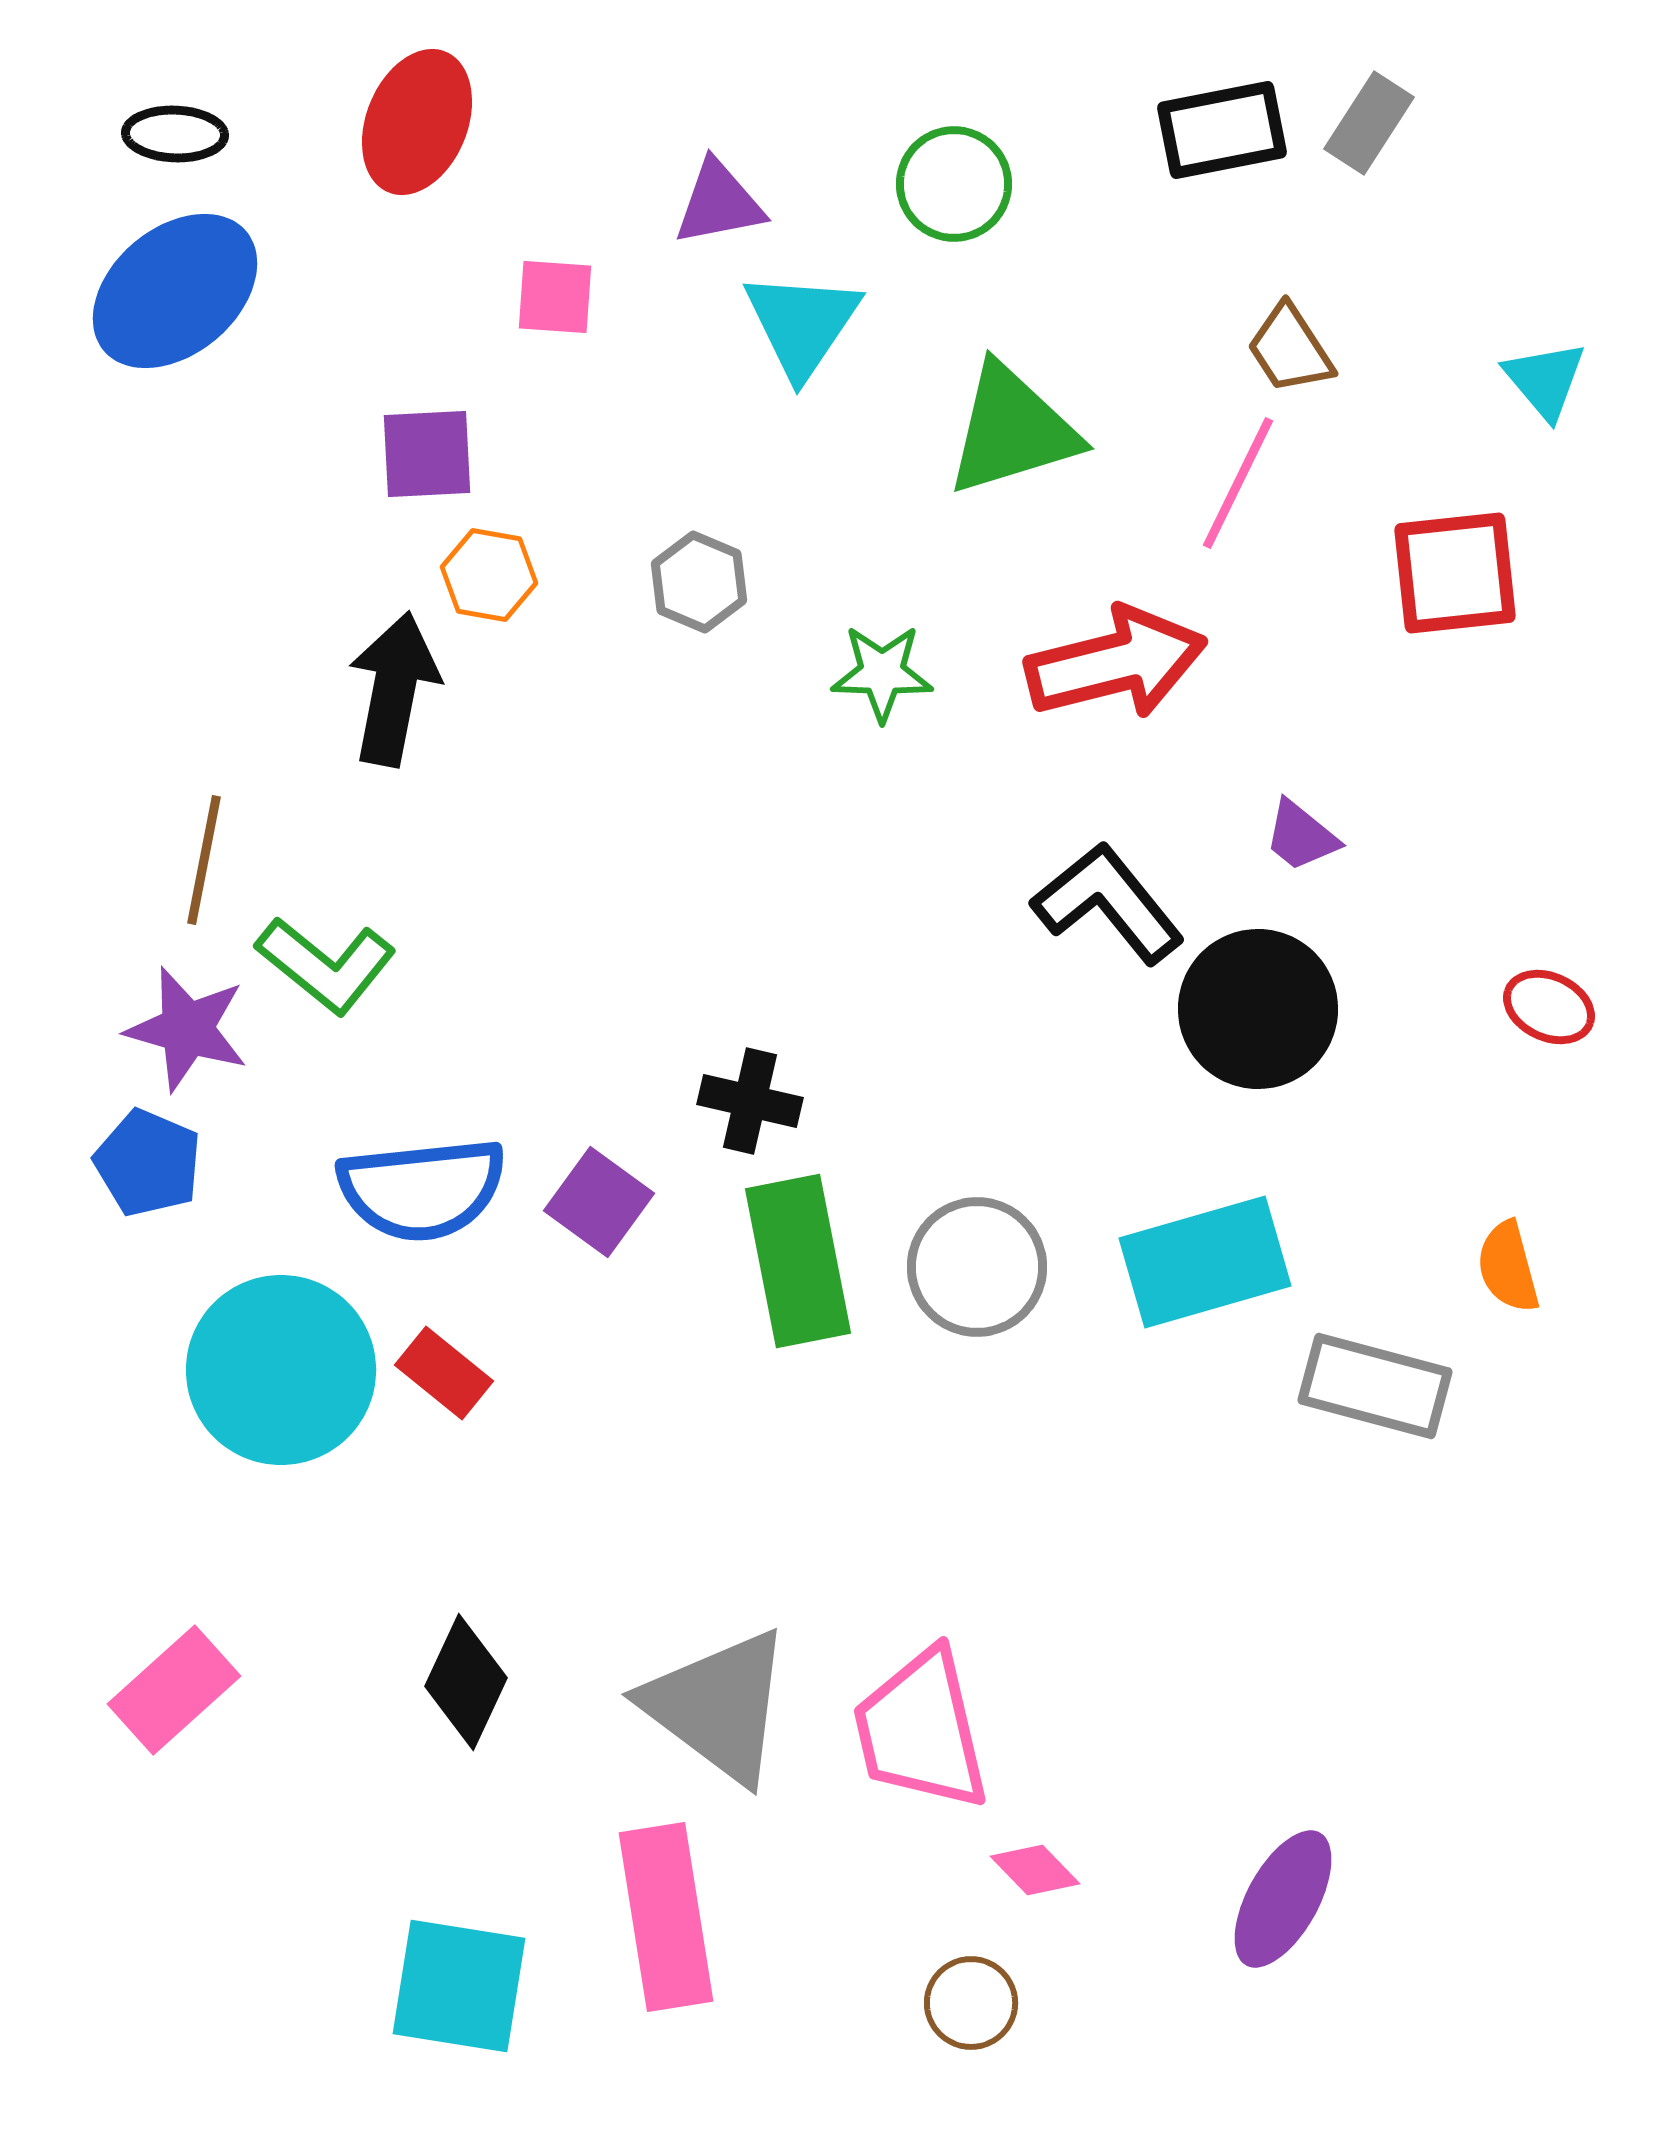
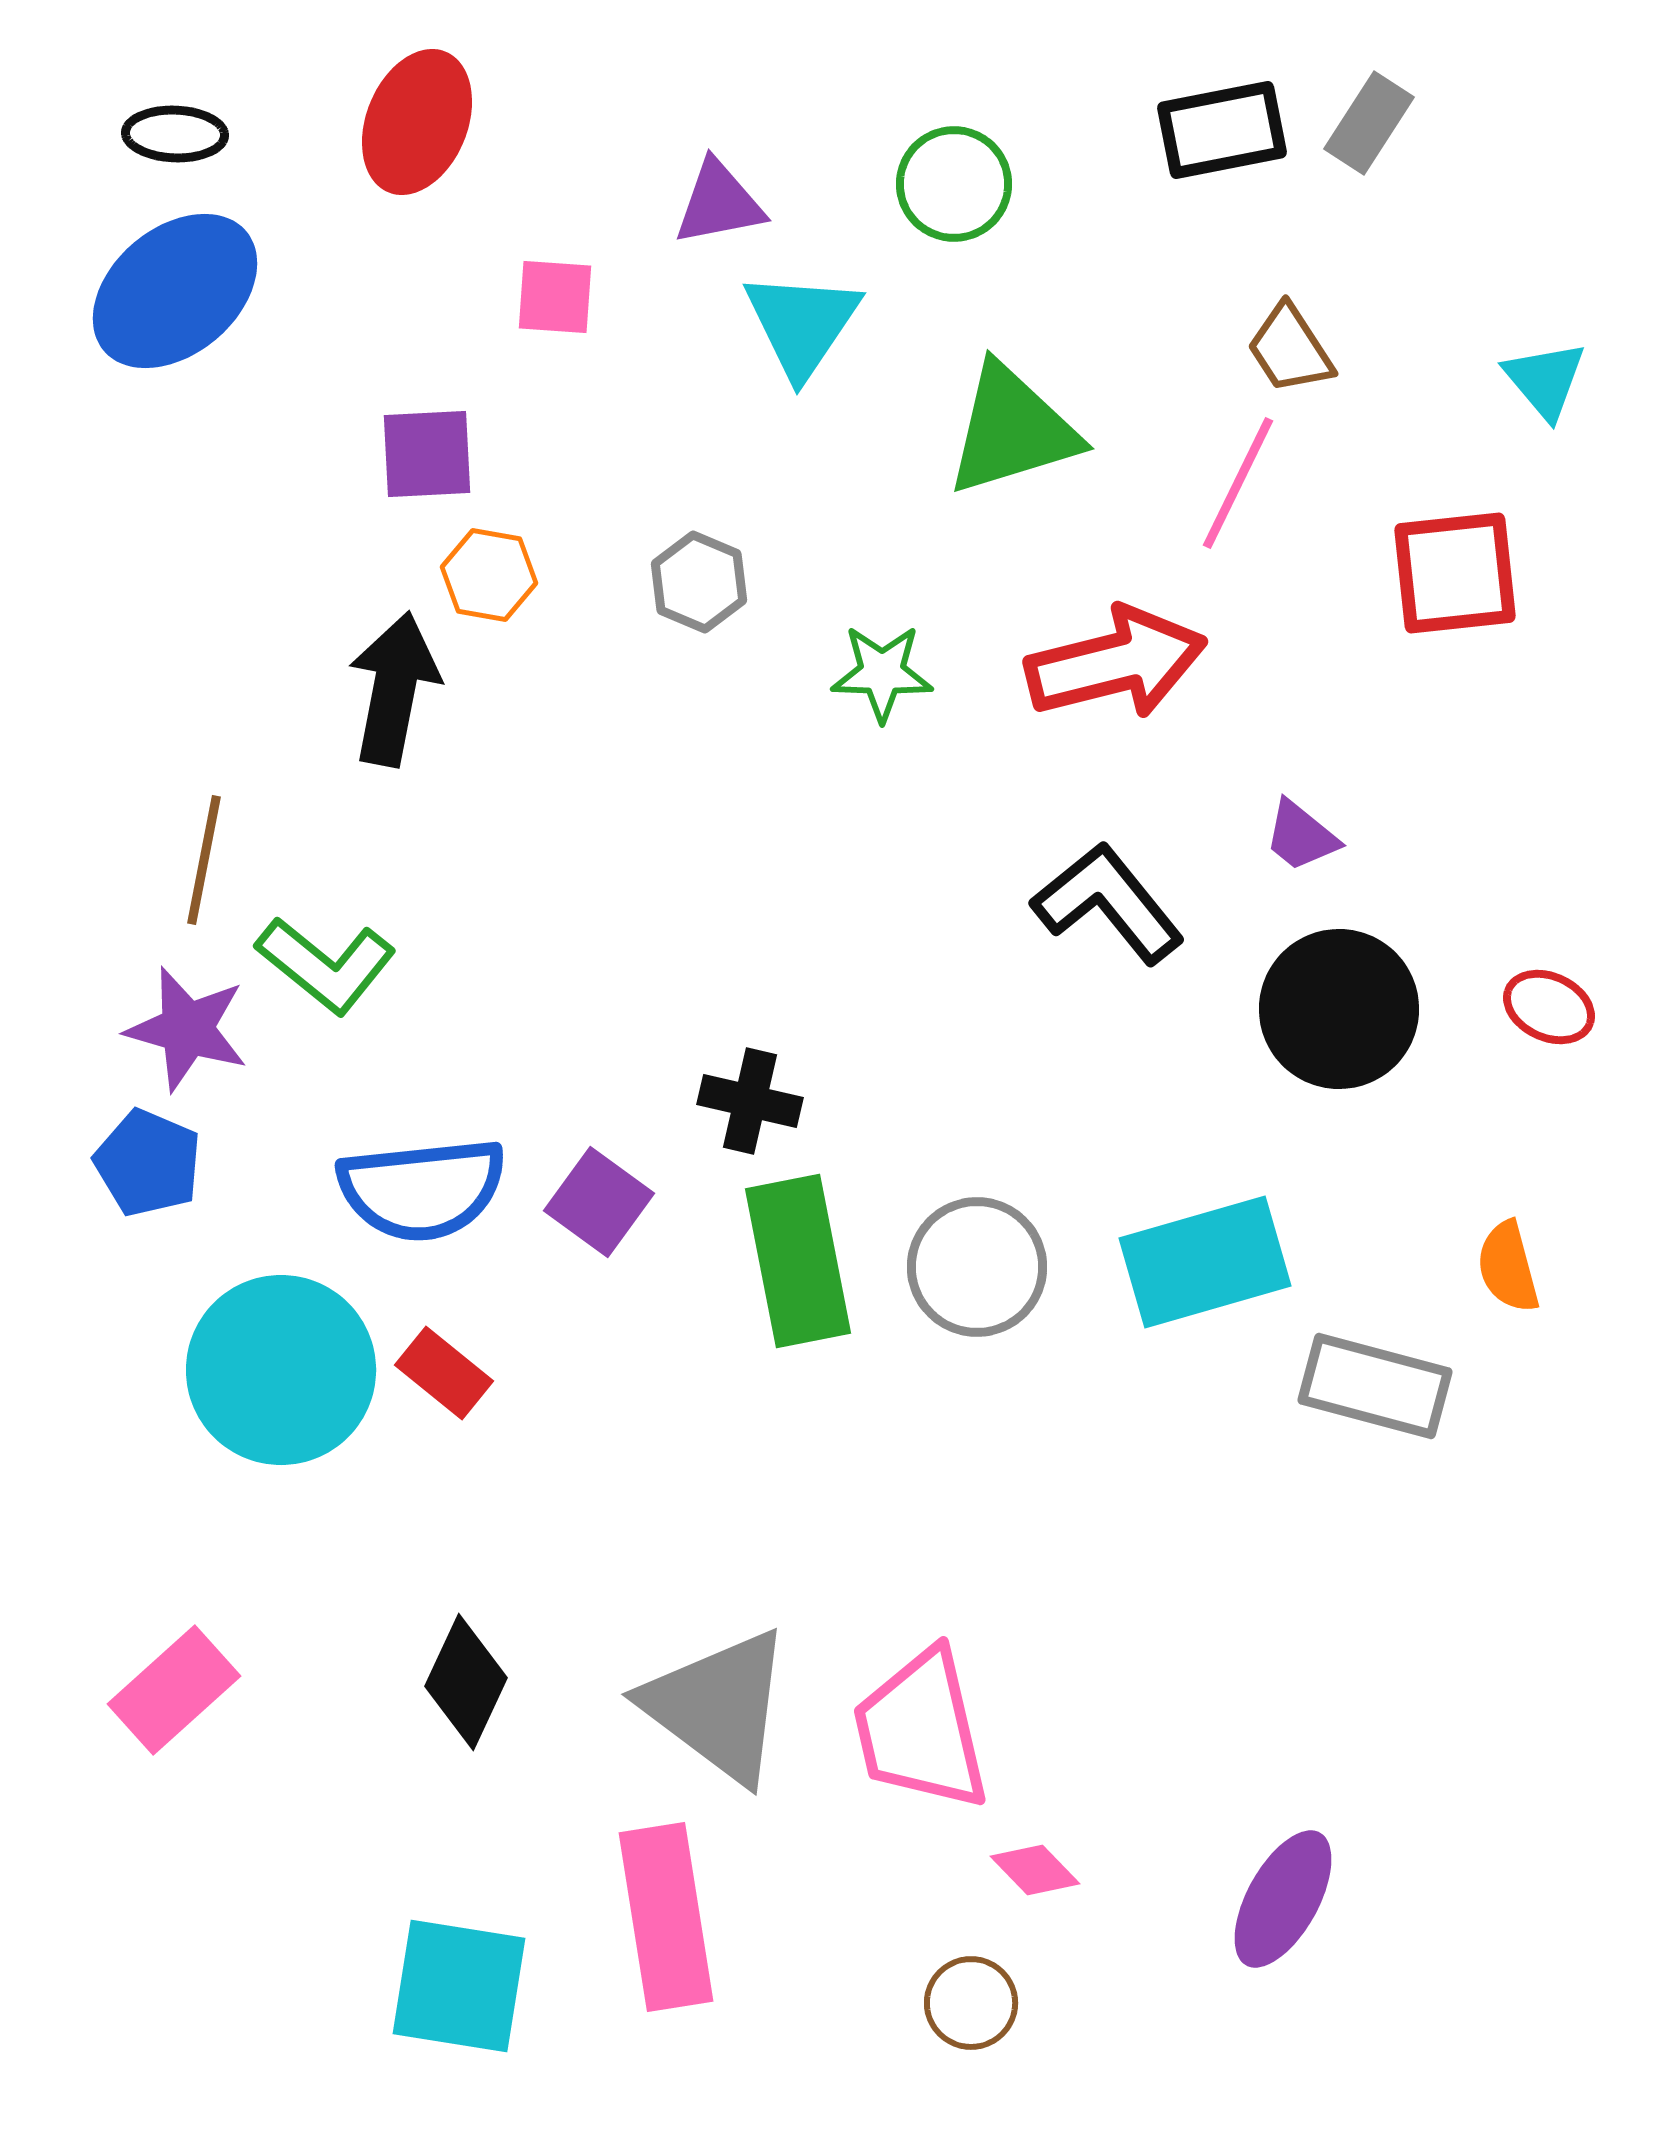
black circle at (1258, 1009): moved 81 px right
